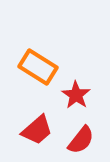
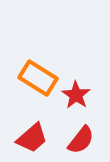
orange rectangle: moved 11 px down
red trapezoid: moved 5 px left, 8 px down
